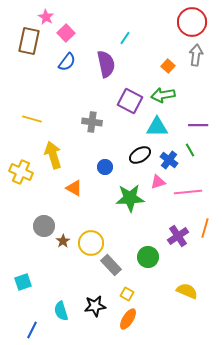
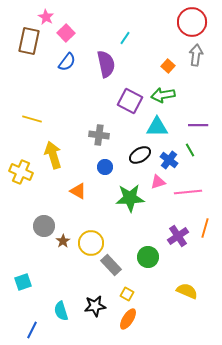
gray cross: moved 7 px right, 13 px down
orange triangle: moved 4 px right, 3 px down
